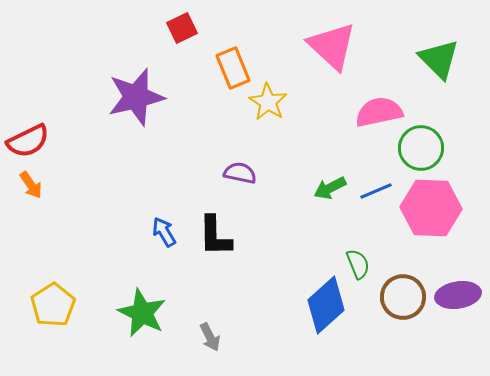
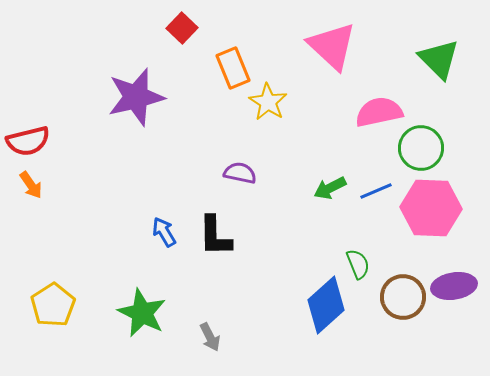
red square: rotated 20 degrees counterclockwise
red semicircle: rotated 12 degrees clockwise
purple ellipse: moved 4 px left, 9 px up
